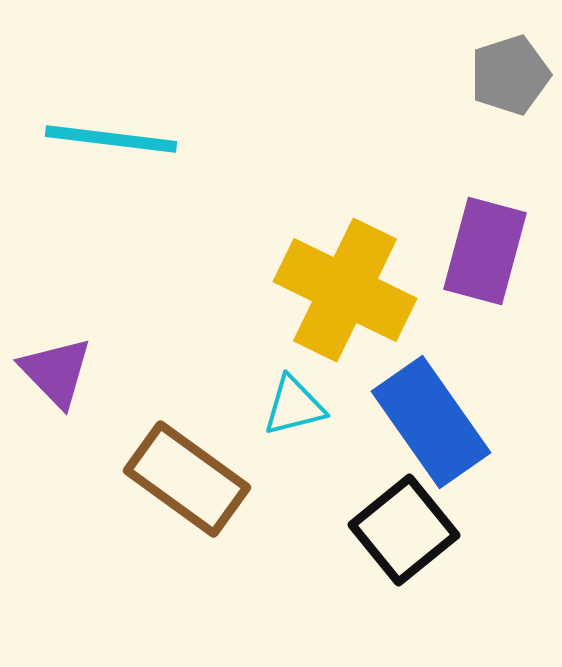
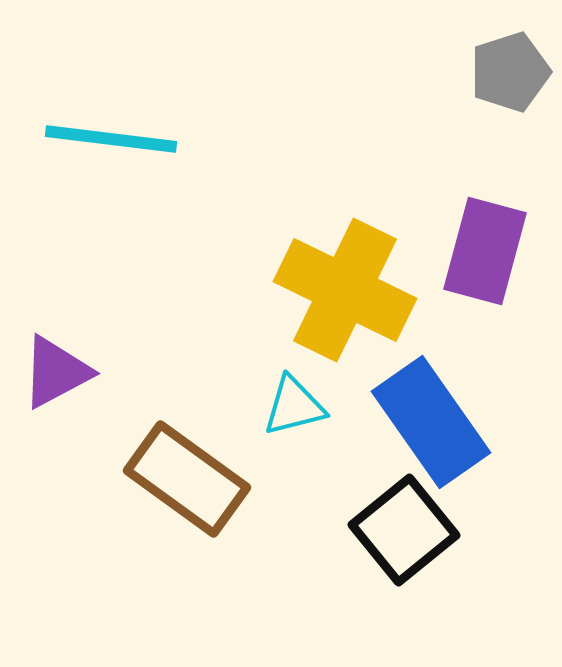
gray pentagon: moved 3 px up
purple triangle: rotated 46 degrees clockwise
